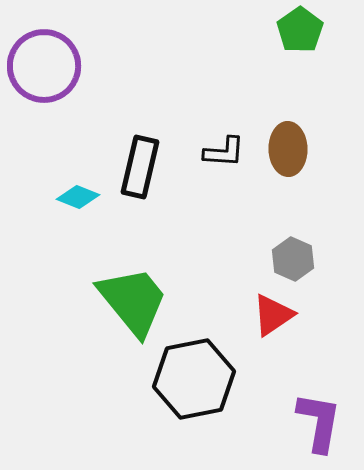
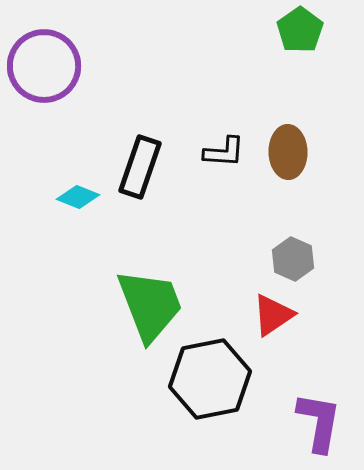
brown ellipse: moved 3 px down
black rectangle: rotated 6 degrees clockwise
green trapezoid: moved 17 px right, 4 px down; rotated 18 degrees clockwise
black hexagon: moved 16 px right
